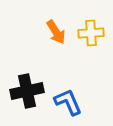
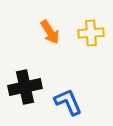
orange arrow: moved 6 px left
black cross: moved 2 px left, 4 px up
